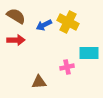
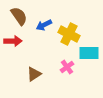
brown semicircle: moved 3 px right; rotated 24 degrees clockwise
yellow cross: moved 1 px right, 12 px down
red arrow: moved 3 px left, 1 px down
pink cross: rotated 24 degrees counterclockwise
brown triangle: moved 5 px left, 8 px up; rotated 28 degrees counterclockwise
